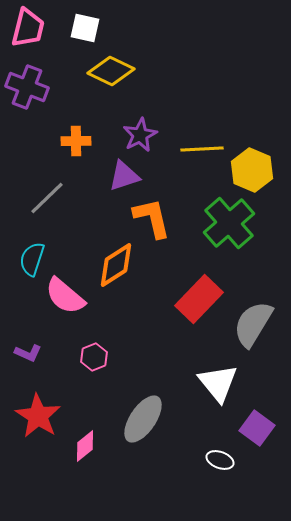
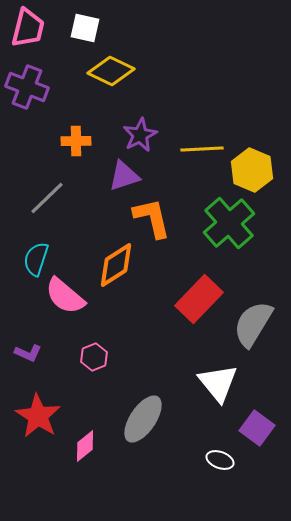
cyan semicircle: moved 4 px right
